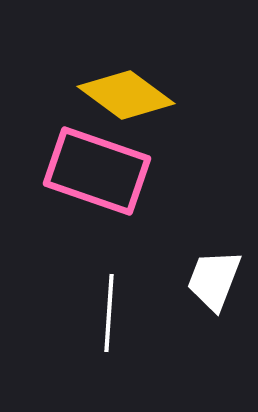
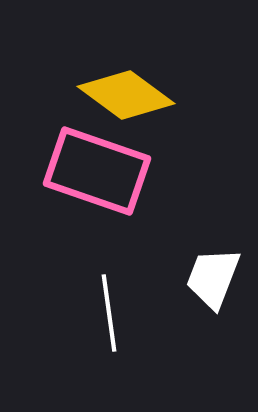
white trapezoid: moved 1 px left, 2 px up
white line: rotated 12 degrees counterclockwise
